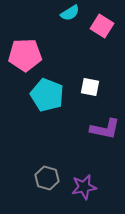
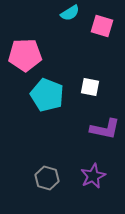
pink square: rotated 15 degrees counterclockwise
purple star: moved 9 px right, 11 px up; rotated 15 degrees counterclockwise
